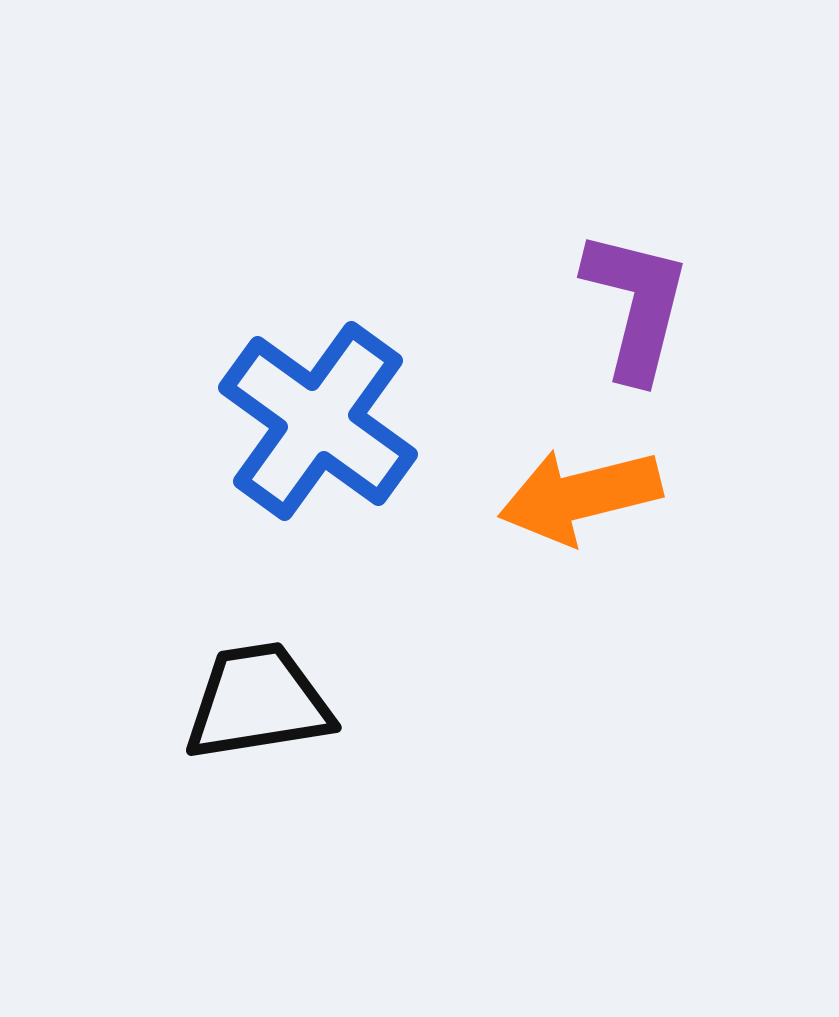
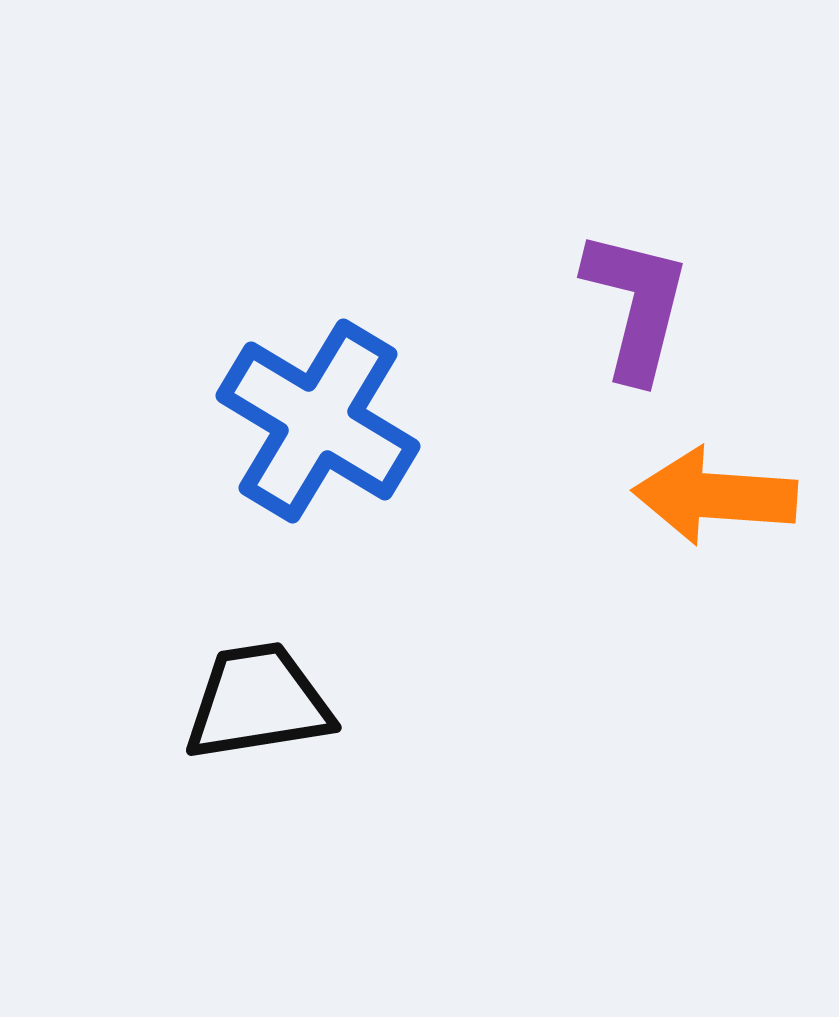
blue cross: rotated 5 degrees counterclockwise
orange arrow: moved 135 px right; rotated 18 degrees clockwise
